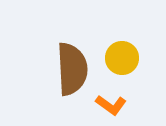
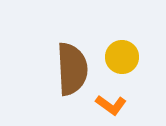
yellow circle: moved 1 px up
